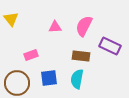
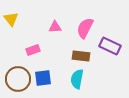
pink semicircle: moved 1 px right, 2 px down
pink rectangle: moved 2 px right, 5 px up
blue square: moved 6 px left
brown circle: moved 1 px right, 4 px up
